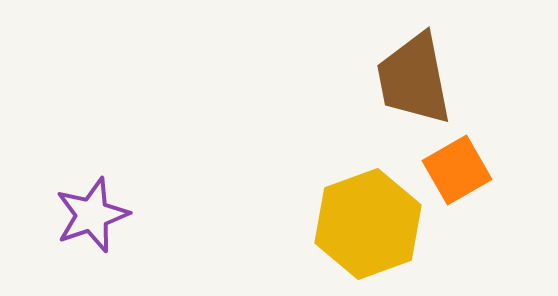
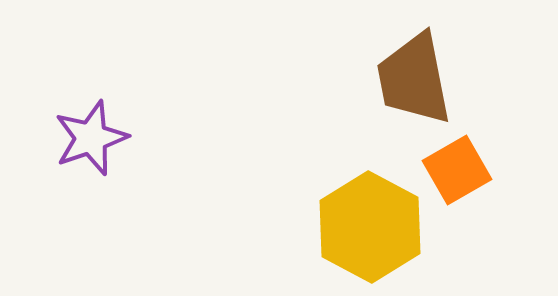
purple star: moved 1 px left, 77 px up
yellow hexagon: moved 2 px right, 3 px down; rotated 12 degrees counterclockwise
